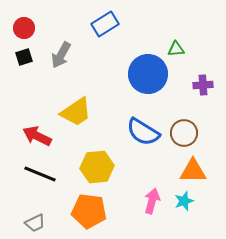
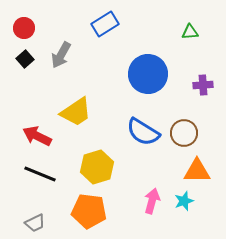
green triangle: moved 14 px right, 17 px up
black square: moved 1 px right, 2 px down; rotated 24 degrees counterclockwise
yellow hexagon: rotated 12 degrees counterclockwise
orange triangle: moved 4 px right
